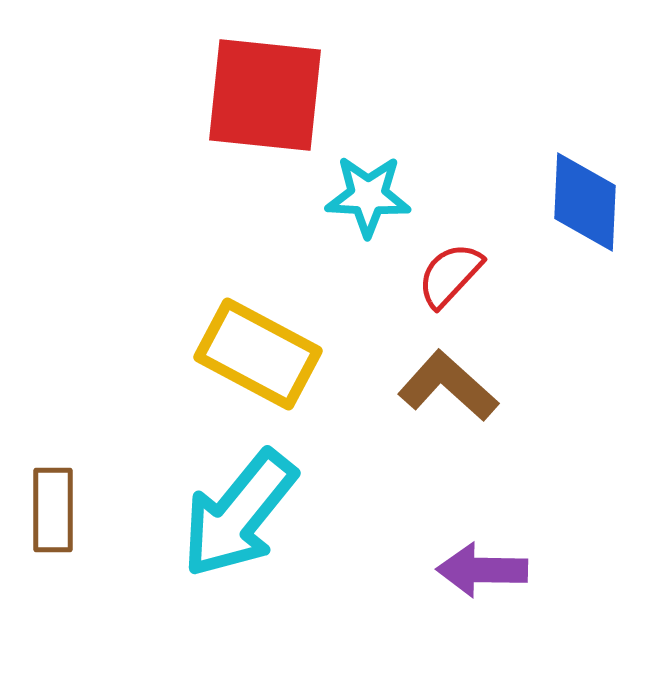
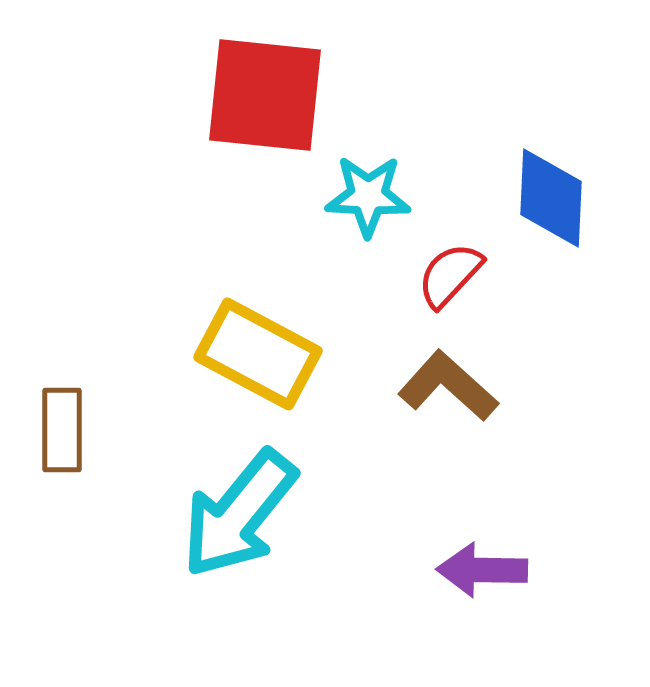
blue diamond: moved 34 px left, 4 px up
brown rectangle: moved 9 px right, 80 px up
